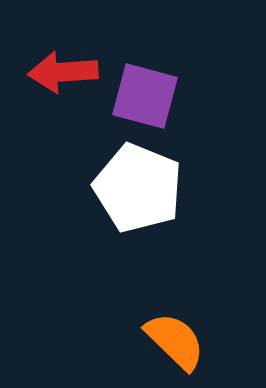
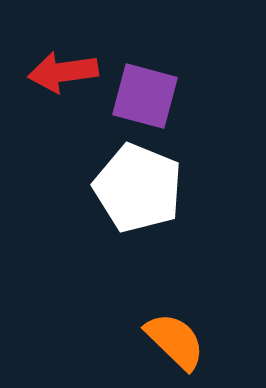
red arrow: rotated 4 degrees counterclockwise
